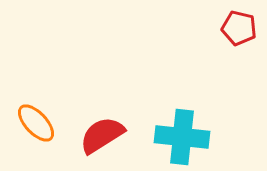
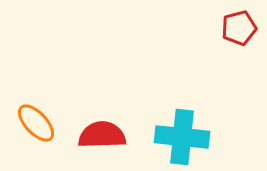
red pentagon: rotated 28 degrees counterclockwise
red semicircle: rotated 30 degrees clockwise
